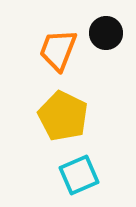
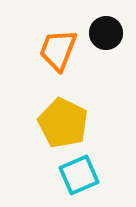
yellow pentagon: moved 7 px down
